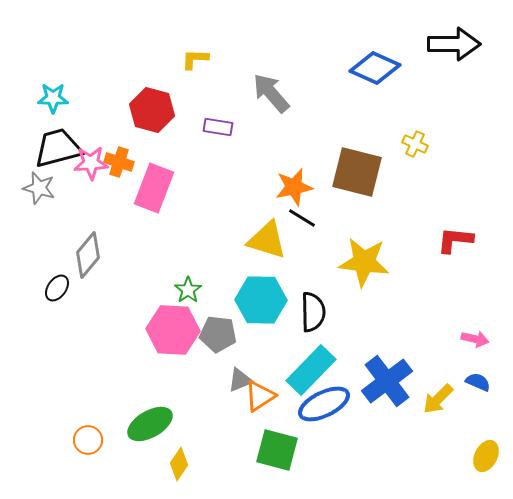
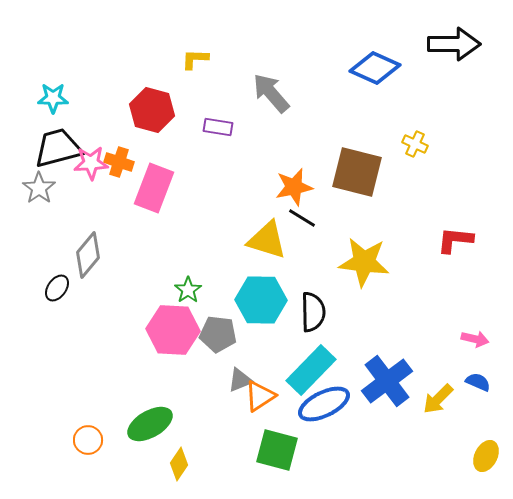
gray star: rotated 20 degrees clockwise
